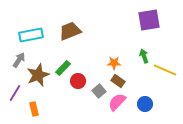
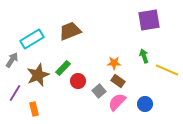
cyan rectangle: moved 1 px right, 4 px down; rotated 20 degrees counterclockwise
gray arrow: moved 7 px left
yellow line: moved 2 px right
